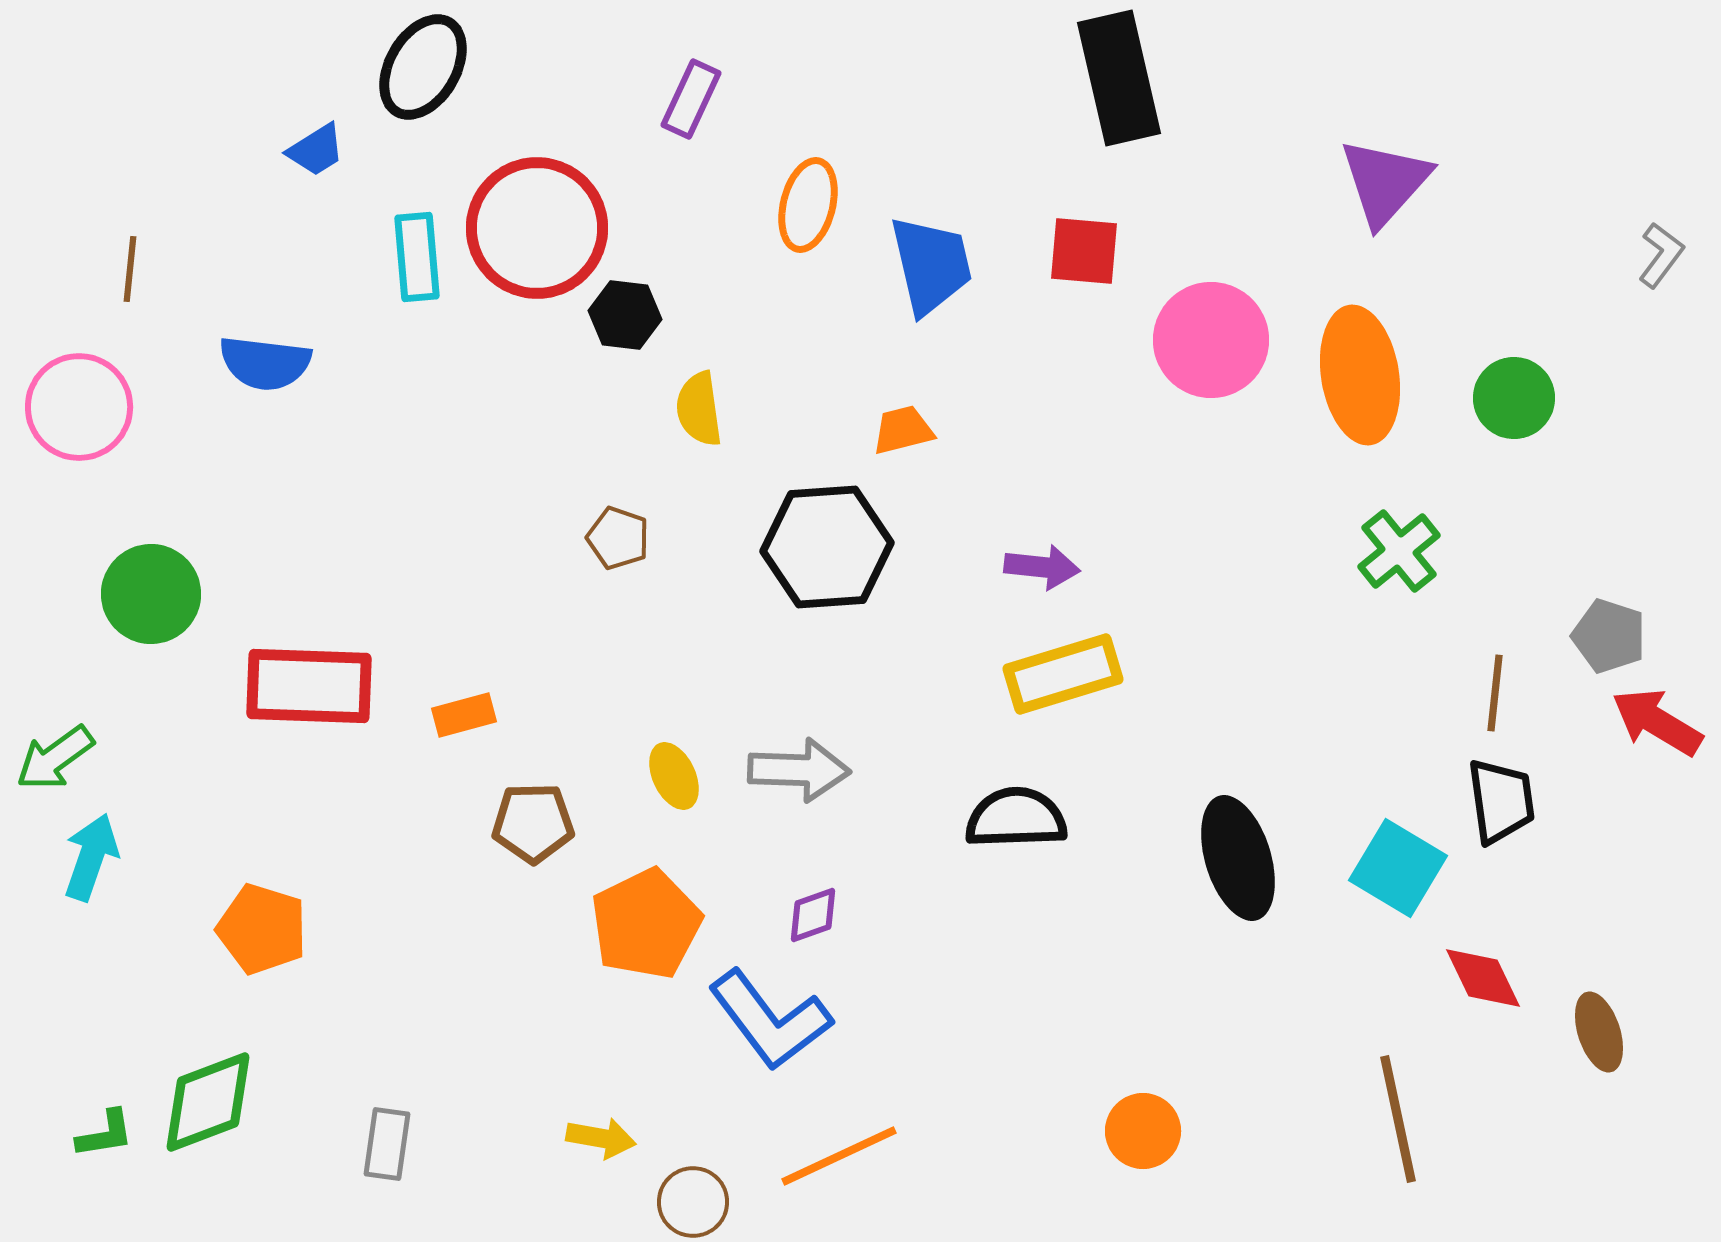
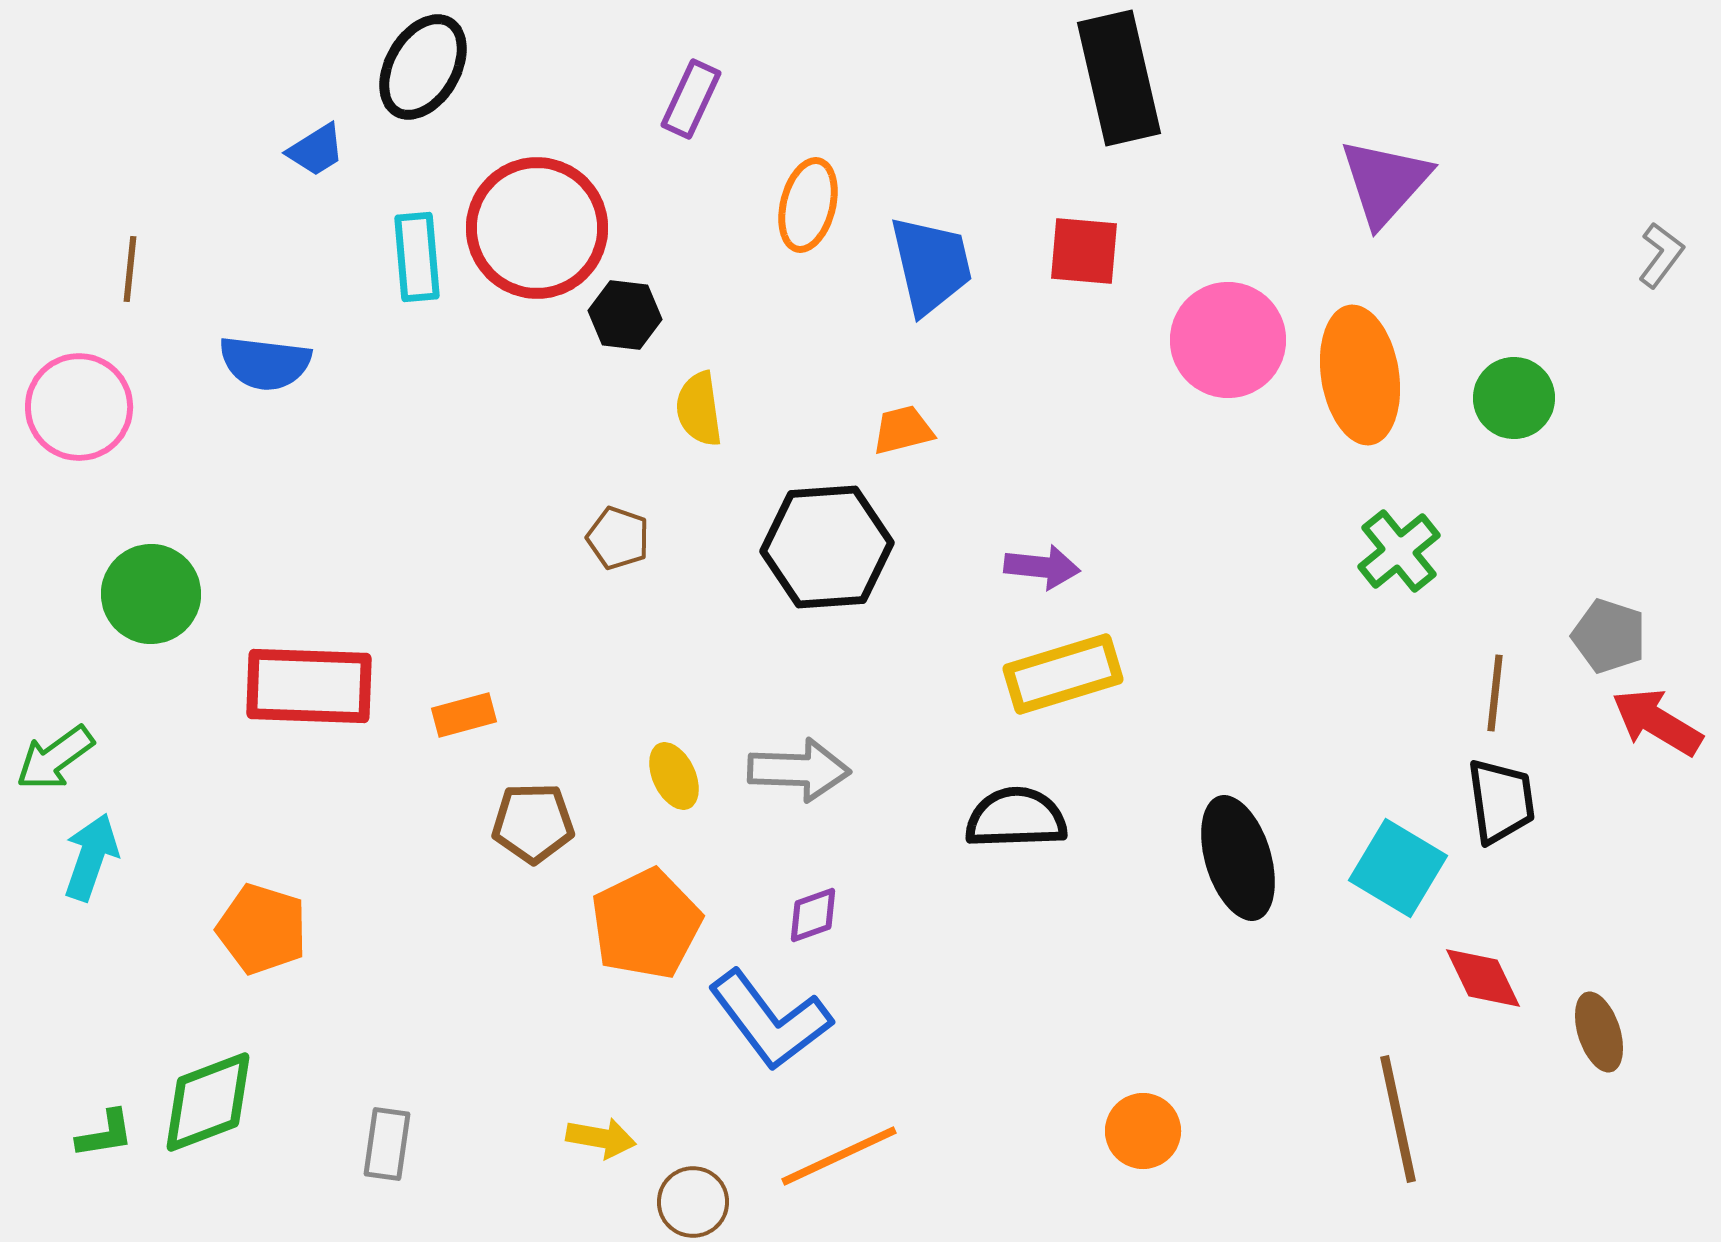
pink circle at (1211, 340): moved 17 px right
